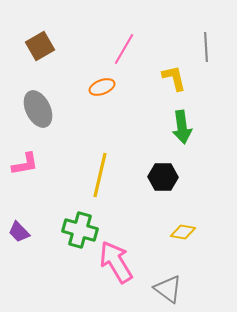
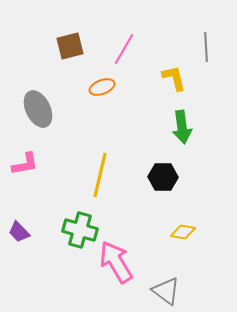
brown square: moved 30 px right; rotated 16 degrees clockwise
gray triangle: moved 2 px left, 2 px down
